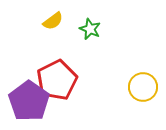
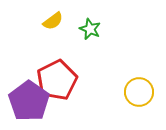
yellow circle: moved 4 px left, 5 px down
